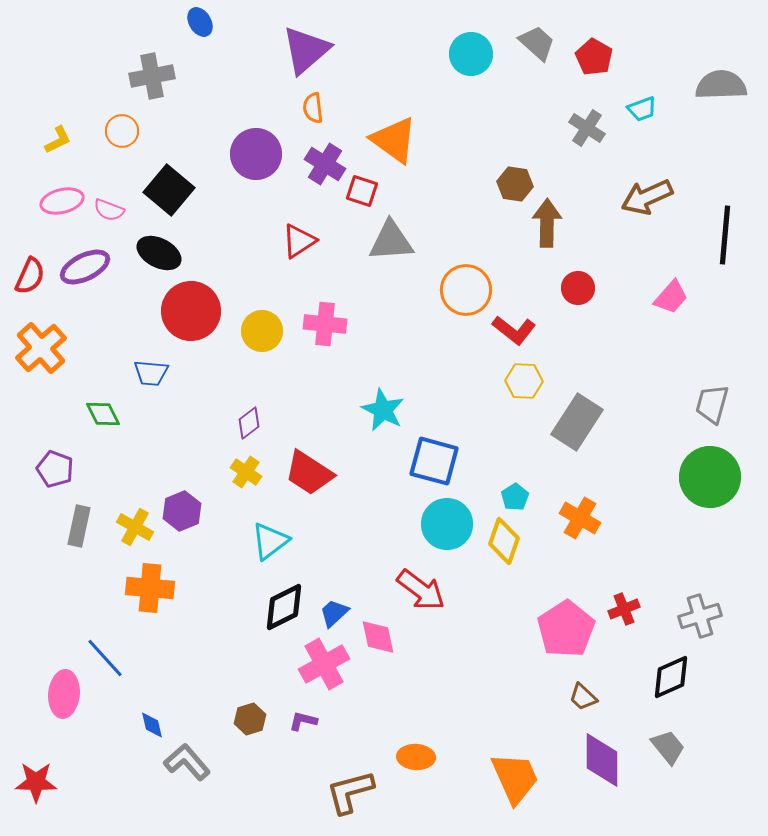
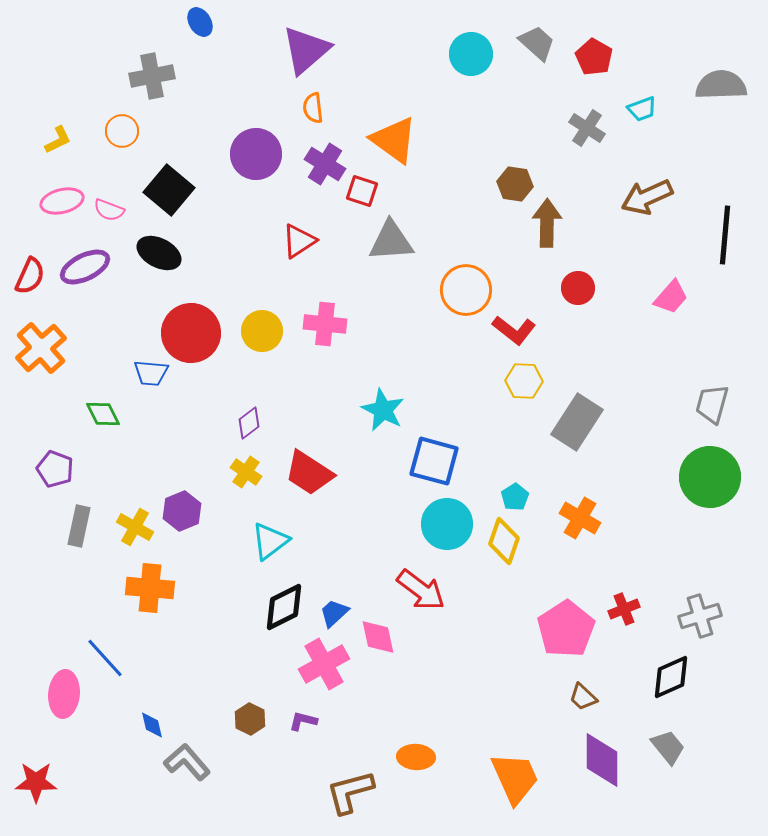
red circle at (191, 311): moved 22 px down
brown hexagon at (250, 719): rotated 16 degrees counterclockwise
